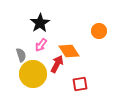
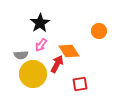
gray semicircle: rotated 104 degrees clockwise
